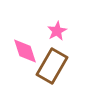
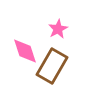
pink star: moved 1 px right, 2 px up
